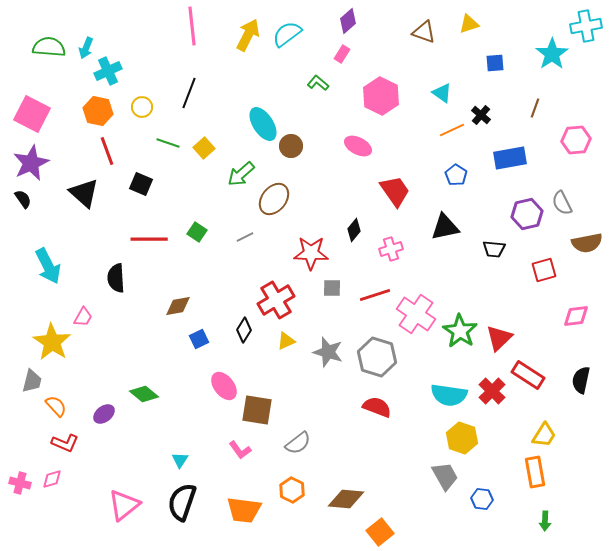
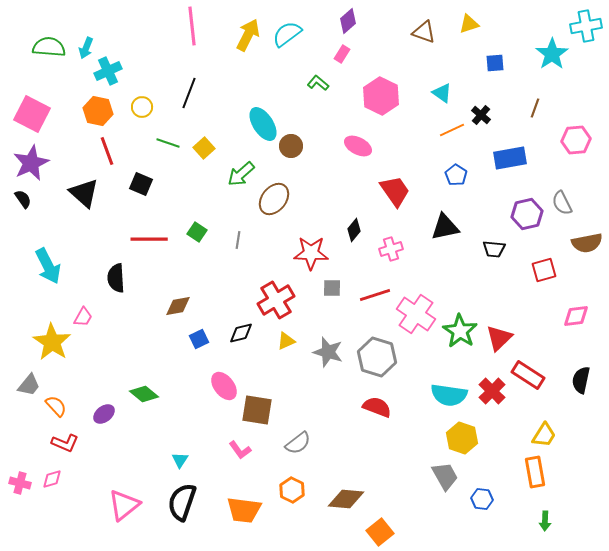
gray line at (245, 237): moved 7 px left, 3 px down; rotated 54 degrees counterclockwise
black diamond at (244, 330): moved 3 px left, 3 px down; rotated 45 degrees clockwise
gray trapezoid at (32, 381): moved 3 px left, 4 px down; rotated 25 degrees clockwise
